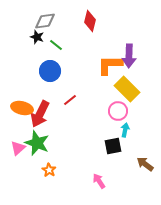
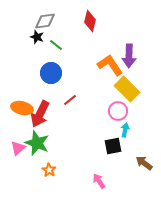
orange L-shape: rotated 56 degrees clockwise
blue circle: moved 1 px right, 2 px down
brown arrow: moved 1 px left, 1 px up
